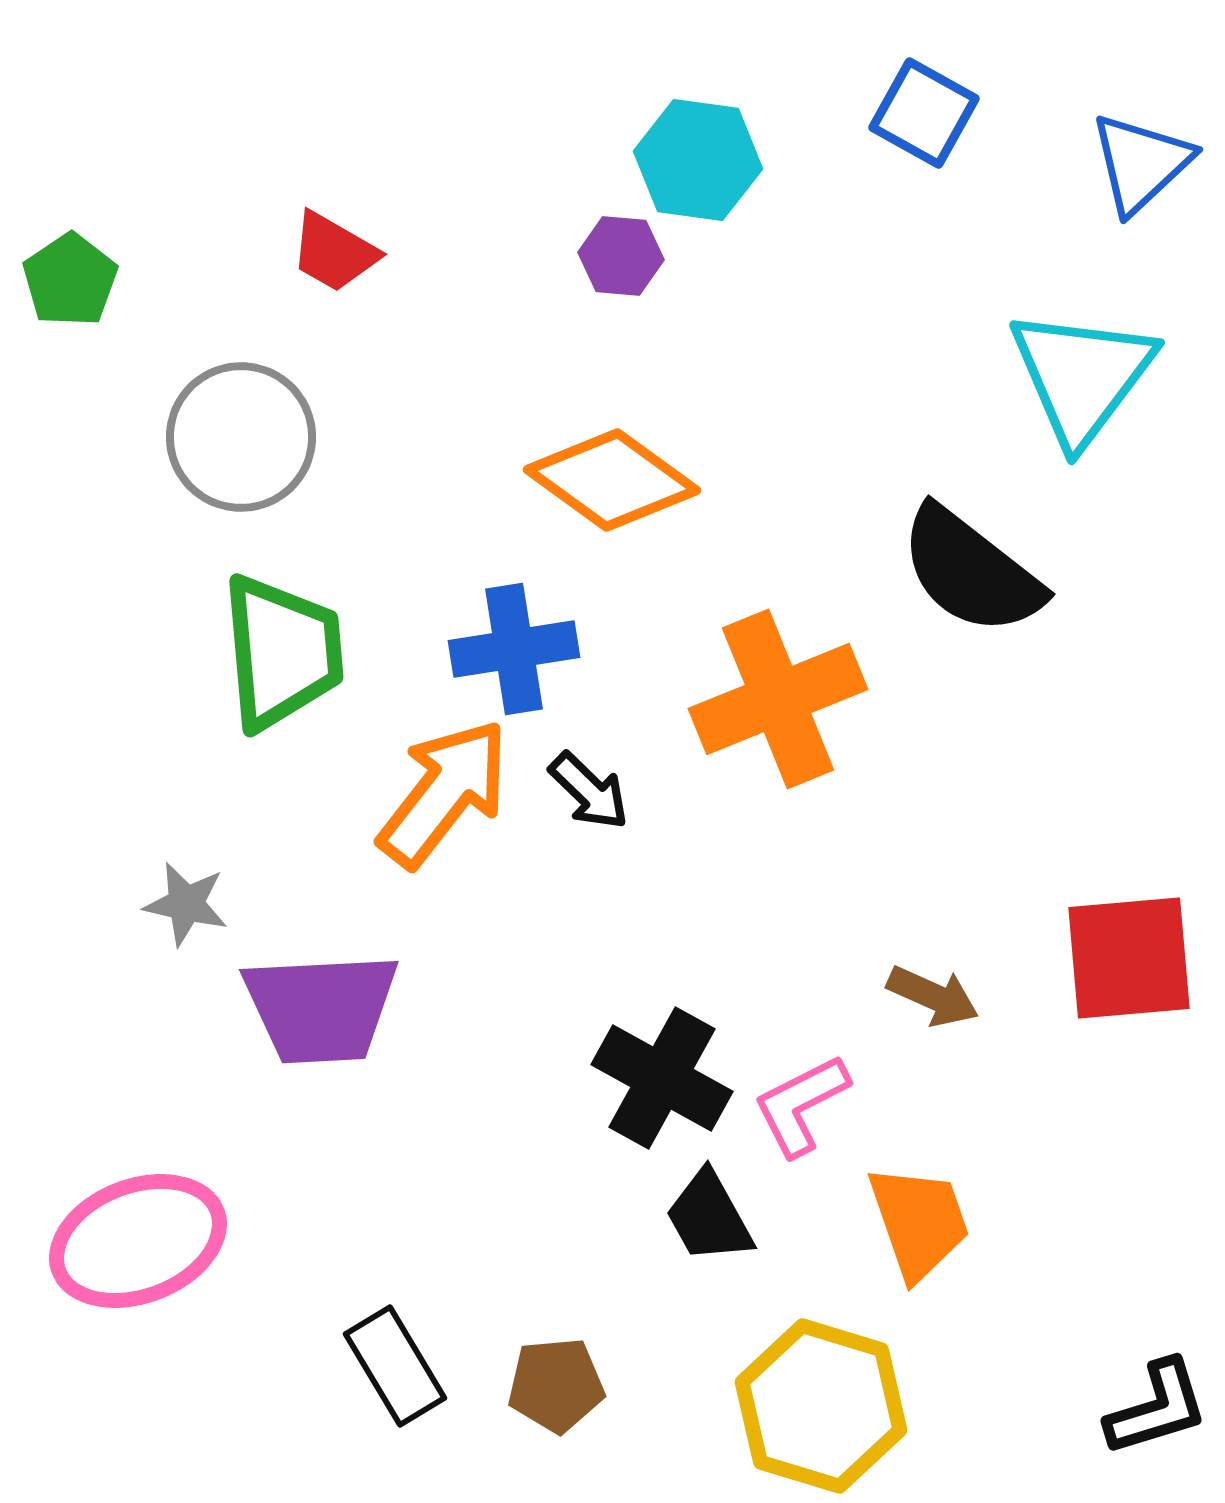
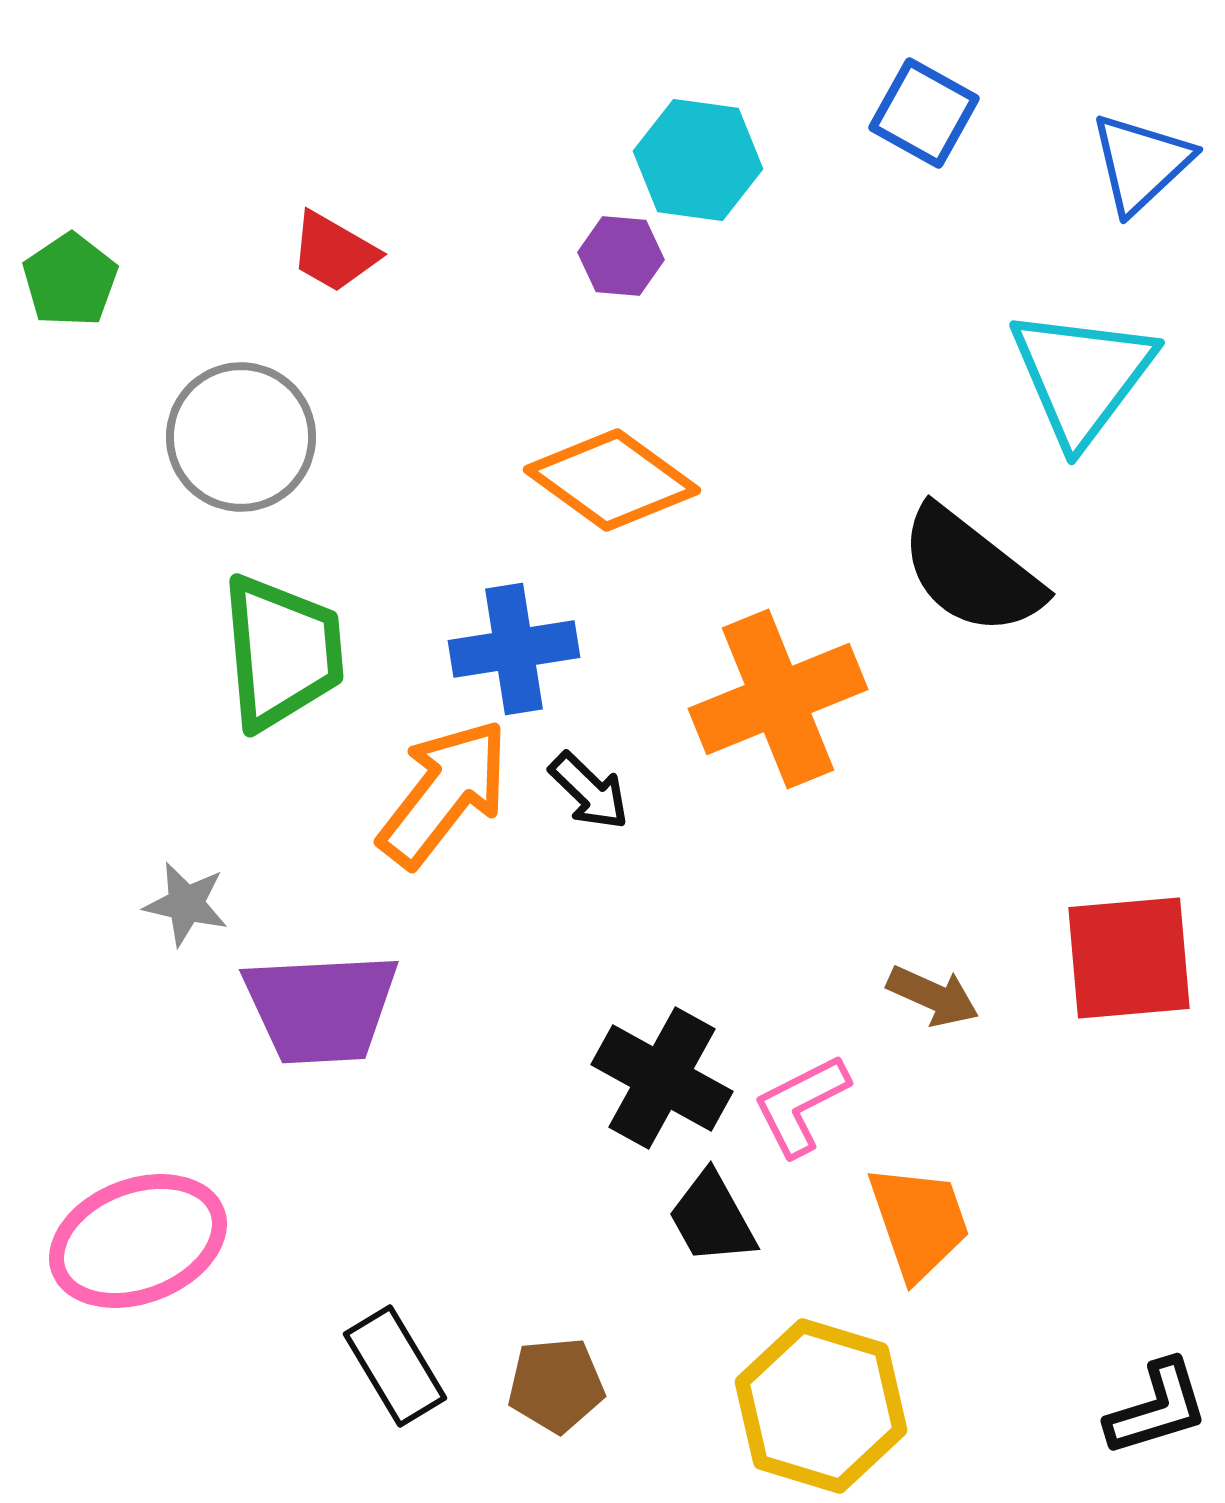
black trapezoid: moved 3 px right, 1 px down
